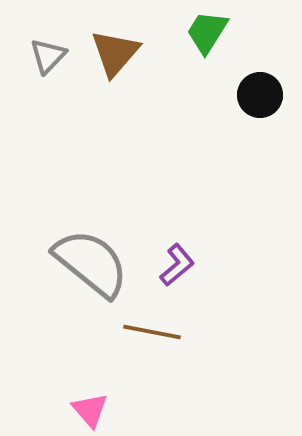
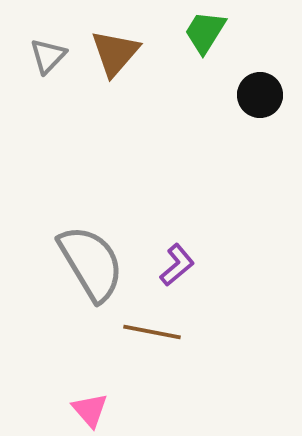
green trapezoid: moved 2 px left
gray semicircle: rotated 20 degrees clockwise
